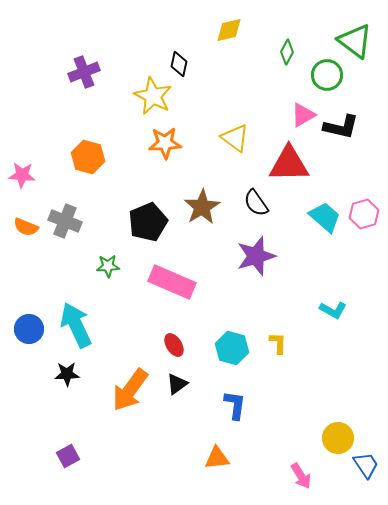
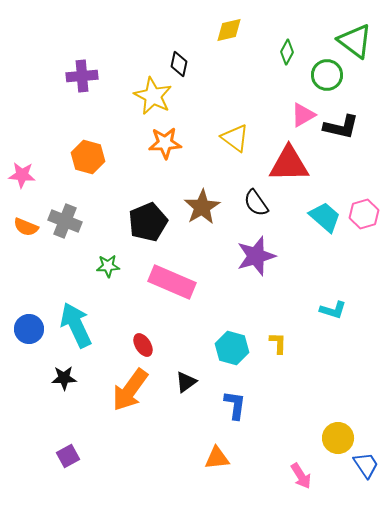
purple cross: moved 2 px left, 4 px down; rotated 16 degrees clockwise
cyan L-shape: rotated 12 degrees counterclockwise
red ellipse: moved 31 px left
black star: moved 3 px left, 4 px down
black triangle: moved 9 px right, 2 px up
